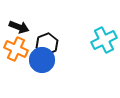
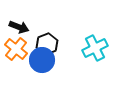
cyan cross: moved 9 px left, 8 px down
orange cross: rotated 15 degrees clockwise
